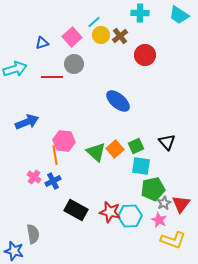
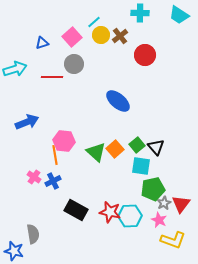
black triangle: moved 11 px left, 5 px down
green square: moved 1 px right, 1 px up; rotated 14 degrees counterclockwise
